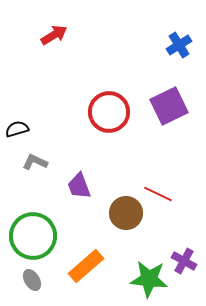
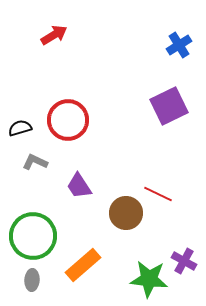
red circle: moved 41 px left, 8 px down
black semicircle: moved 3 px right, 1 px up
purple trapezoid: rotated 12 degrees counterclockwise
orange rectangle: moved 3 px left, 1 px up
gray ellipse: rotated 35 degrees clockwise
